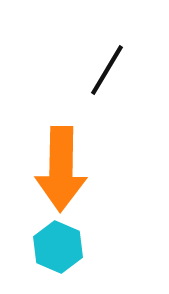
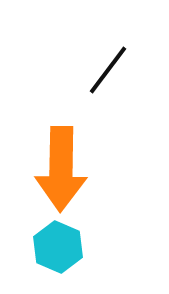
black line: moved 1 px right; rotated 6 degrees clockwise
